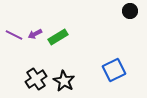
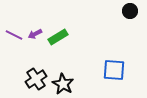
blue square: rotated 30 degrees clockwise
black star: moved 1 px left, 3 px down
